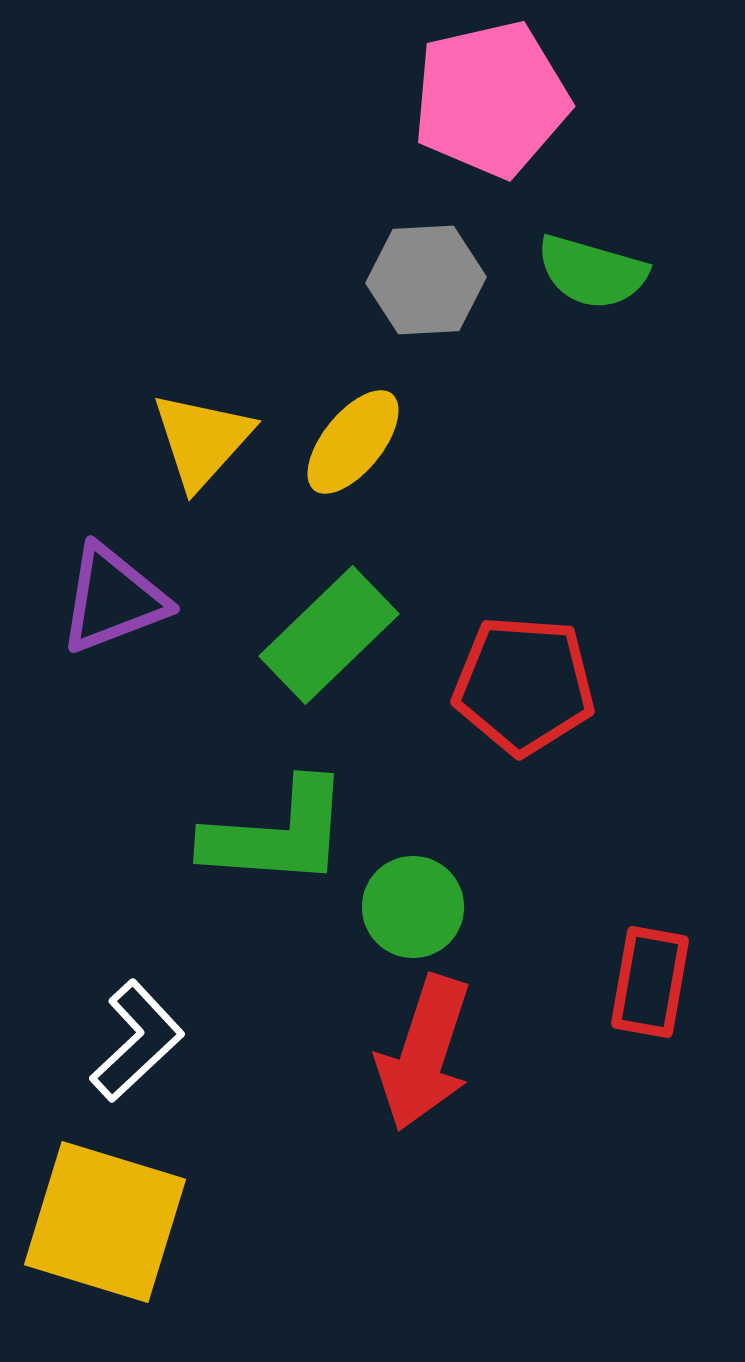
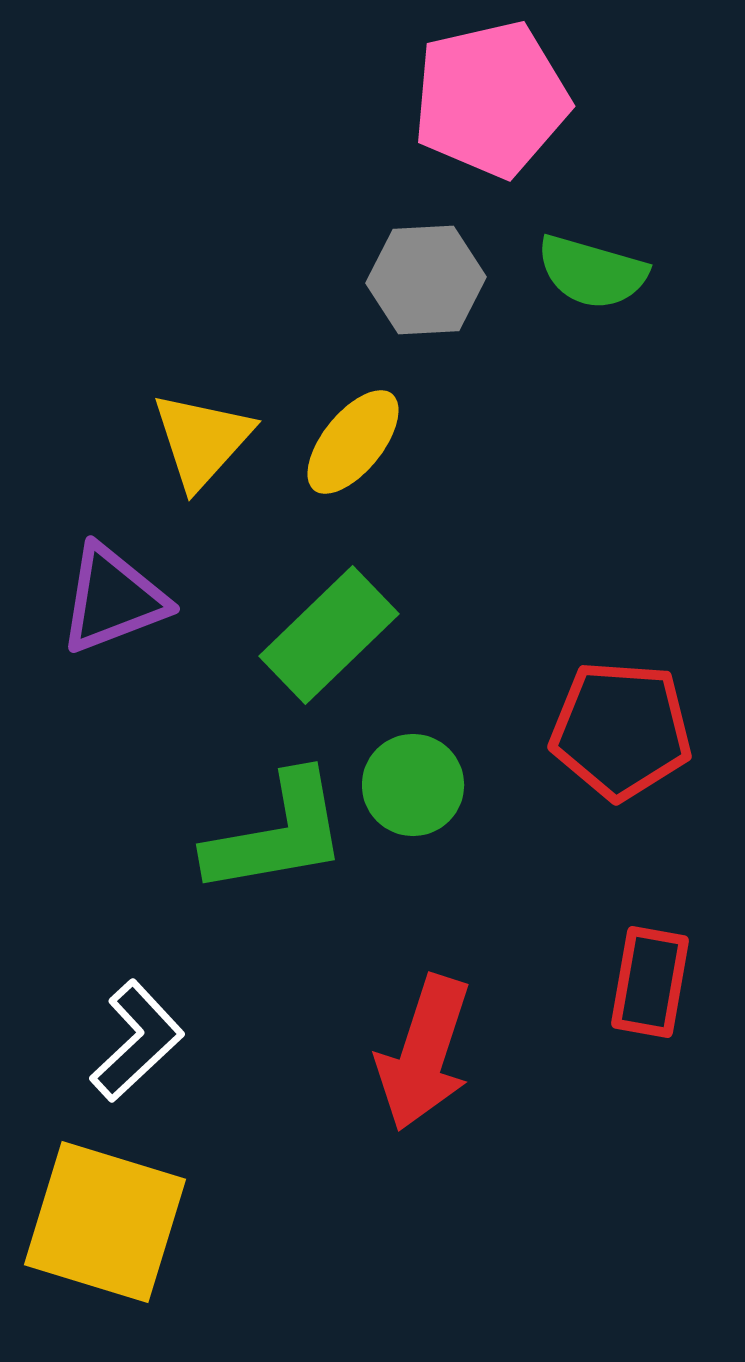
red pentagon: moved 97 px right, 45 px down
green L-shape: rotated 14 degrees counterclockwise
green circle: moved 122 px up
